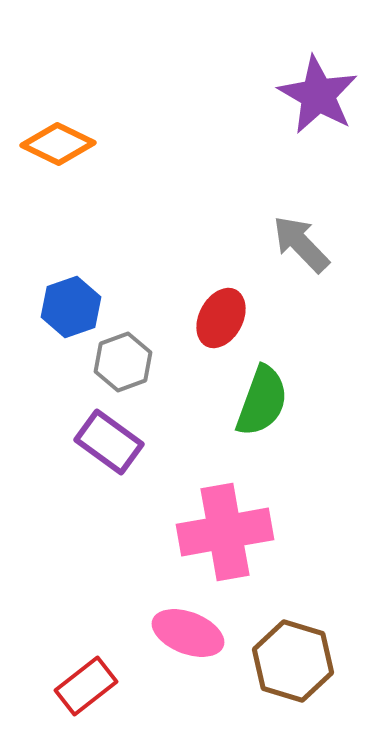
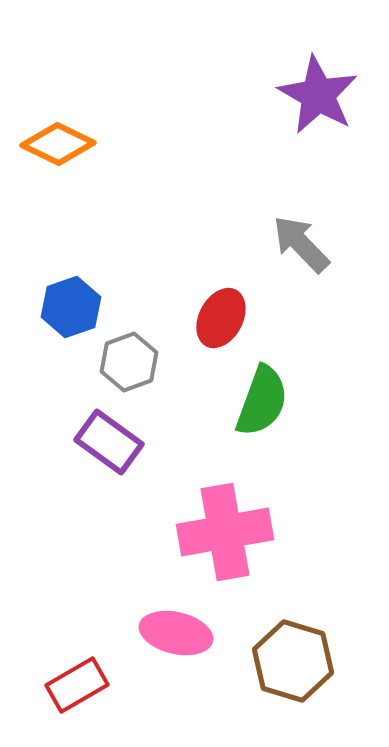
gray hexagon: moved 6 px right
pink ellipse: moved 12 px left; rotated 8 degrees counterclockwise
red rectangle: moved 9 px left, 1 px up; rotated 8 degrees clockwise
